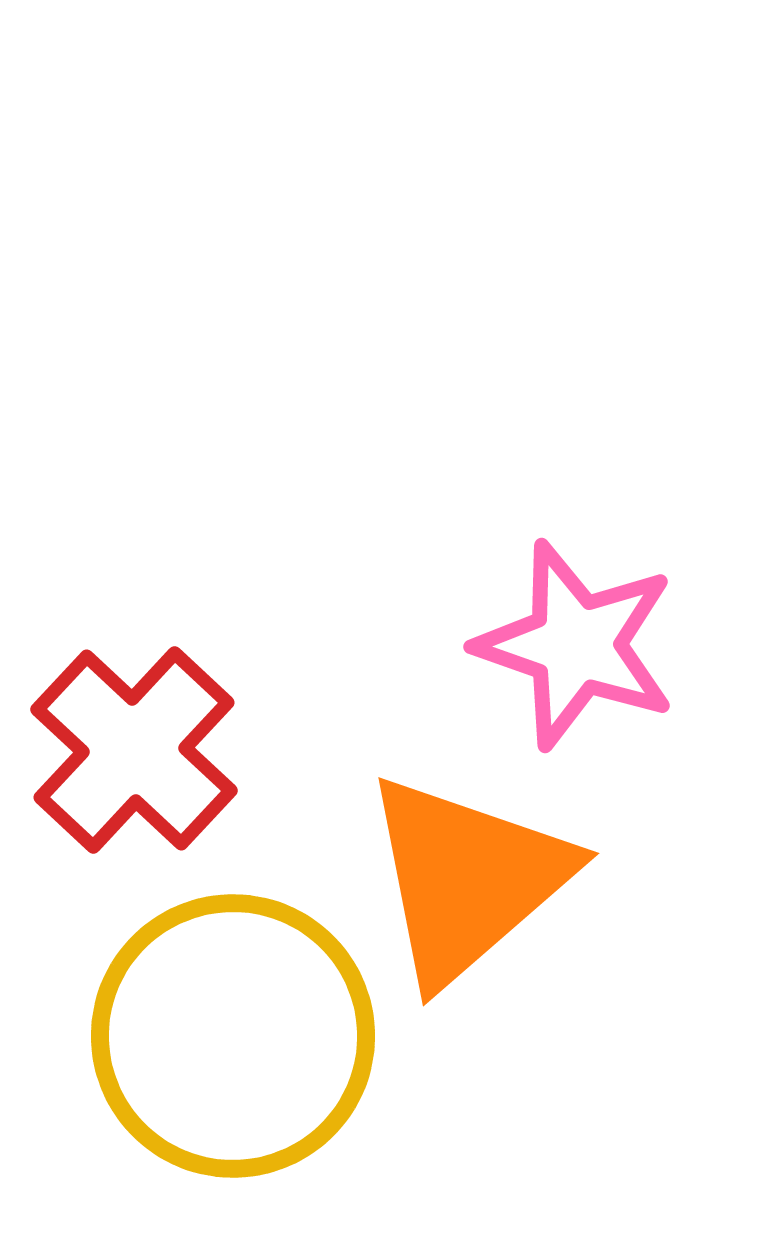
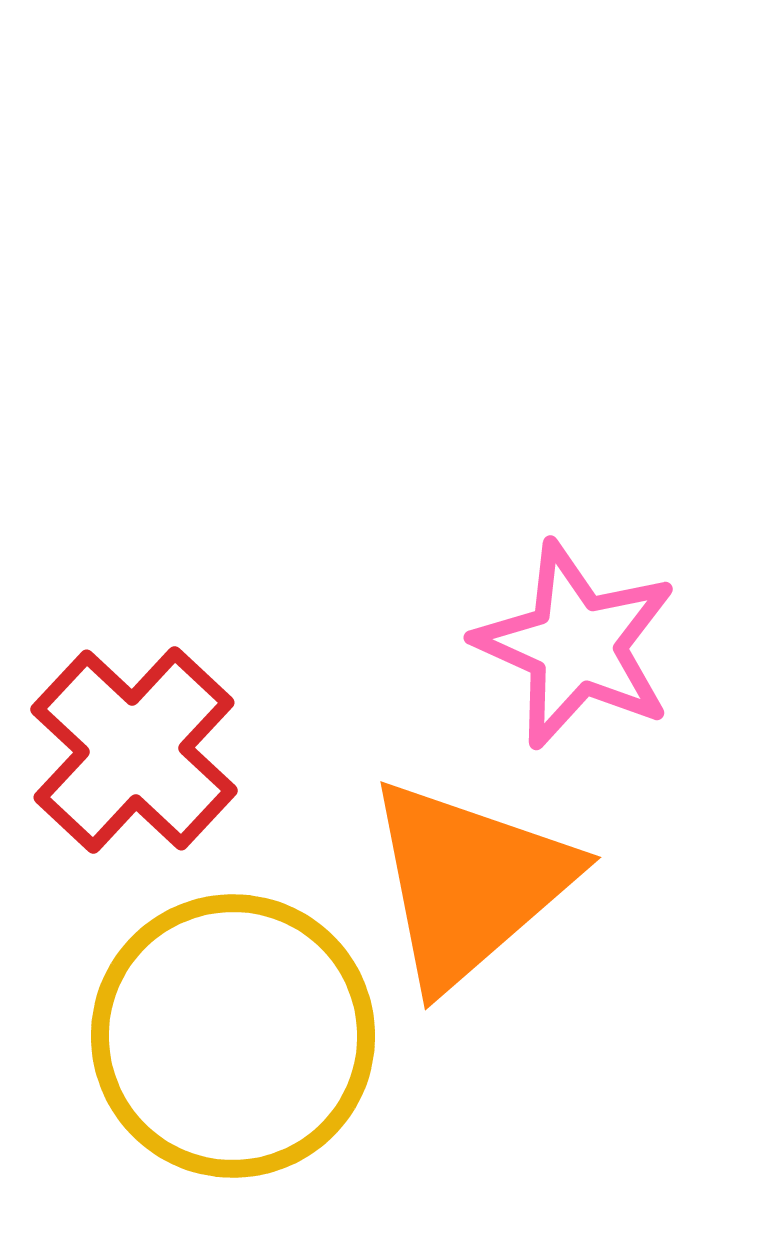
pink star: rotated 5 degrees clockwise
orange triangle: moved 2 px right, 4 px down
